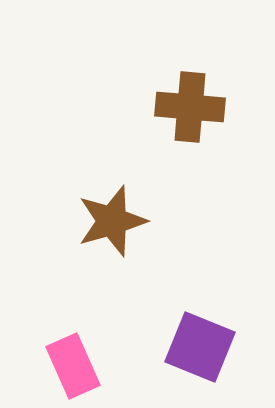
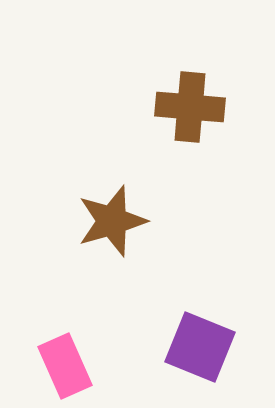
pink rectangle: moved 8 px left
